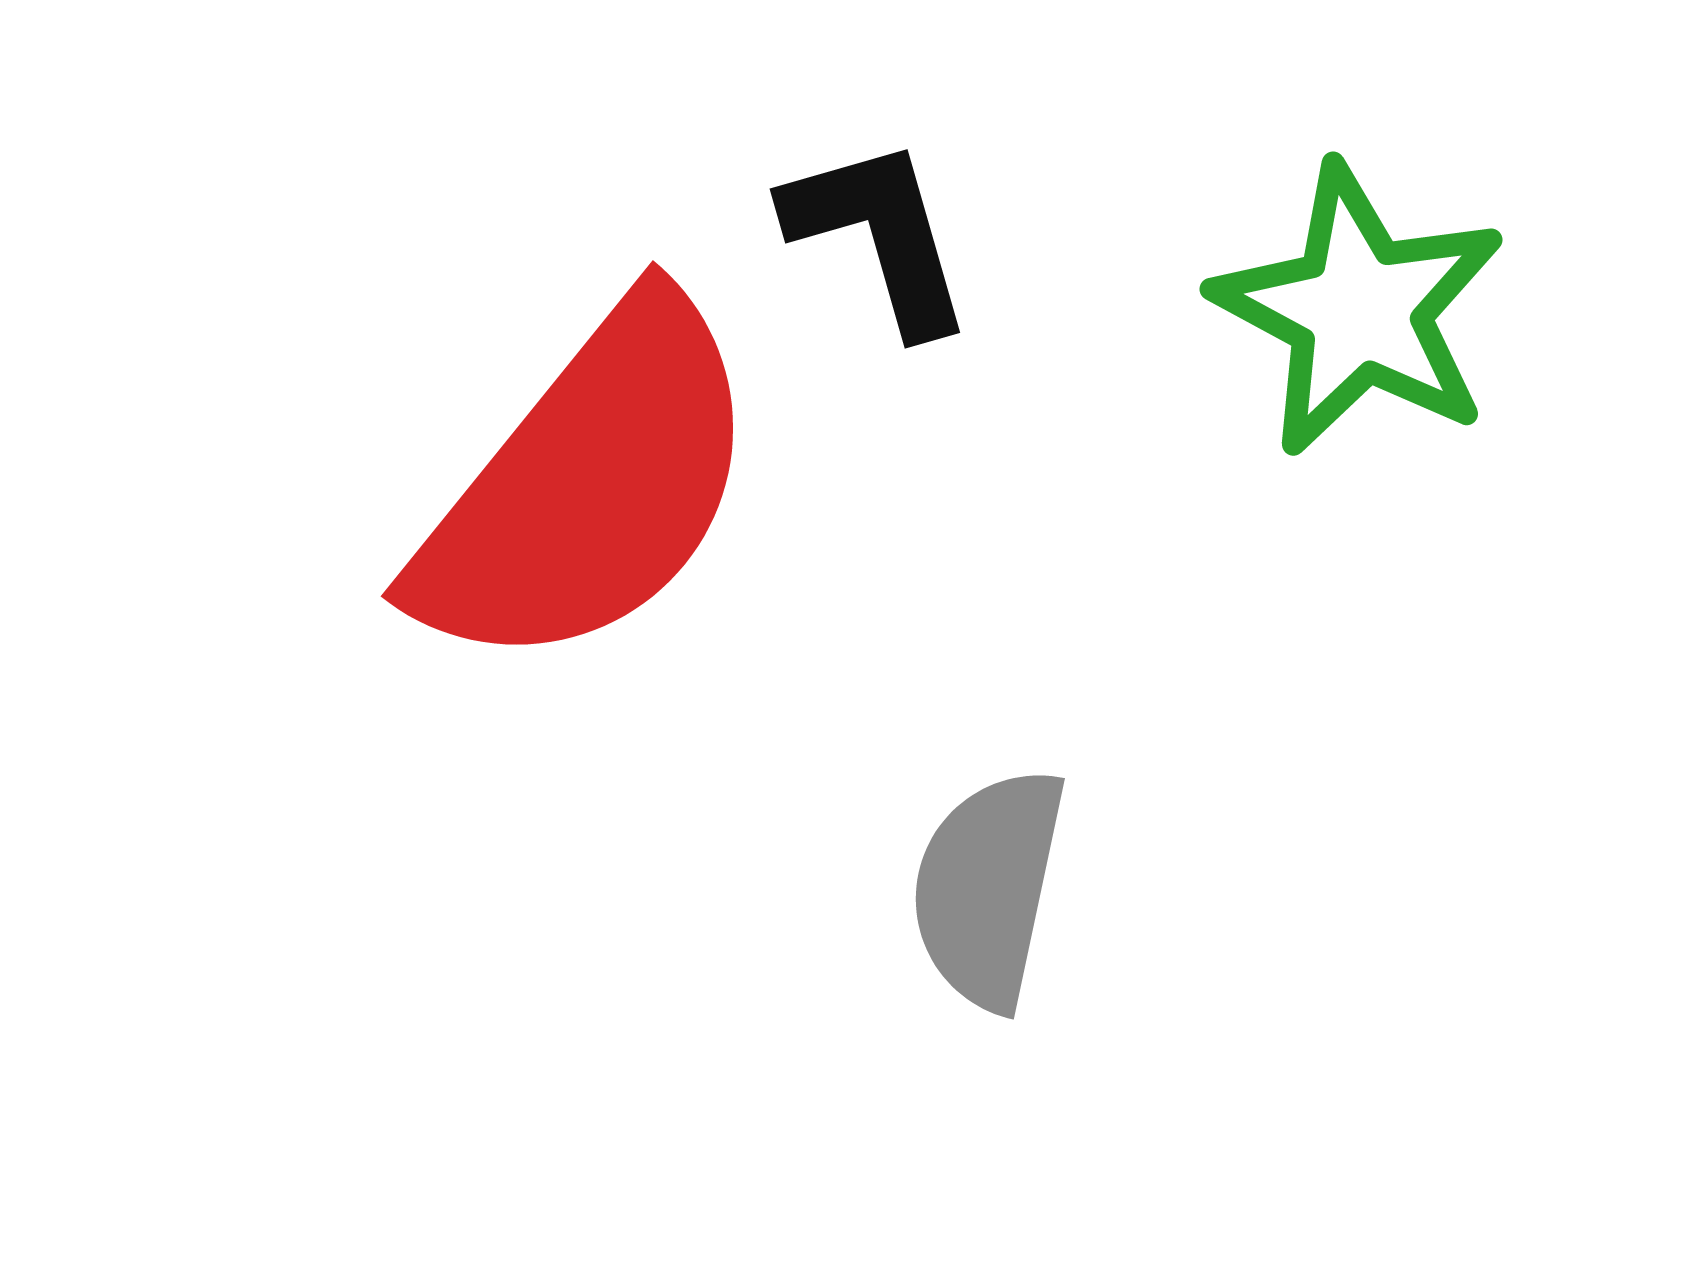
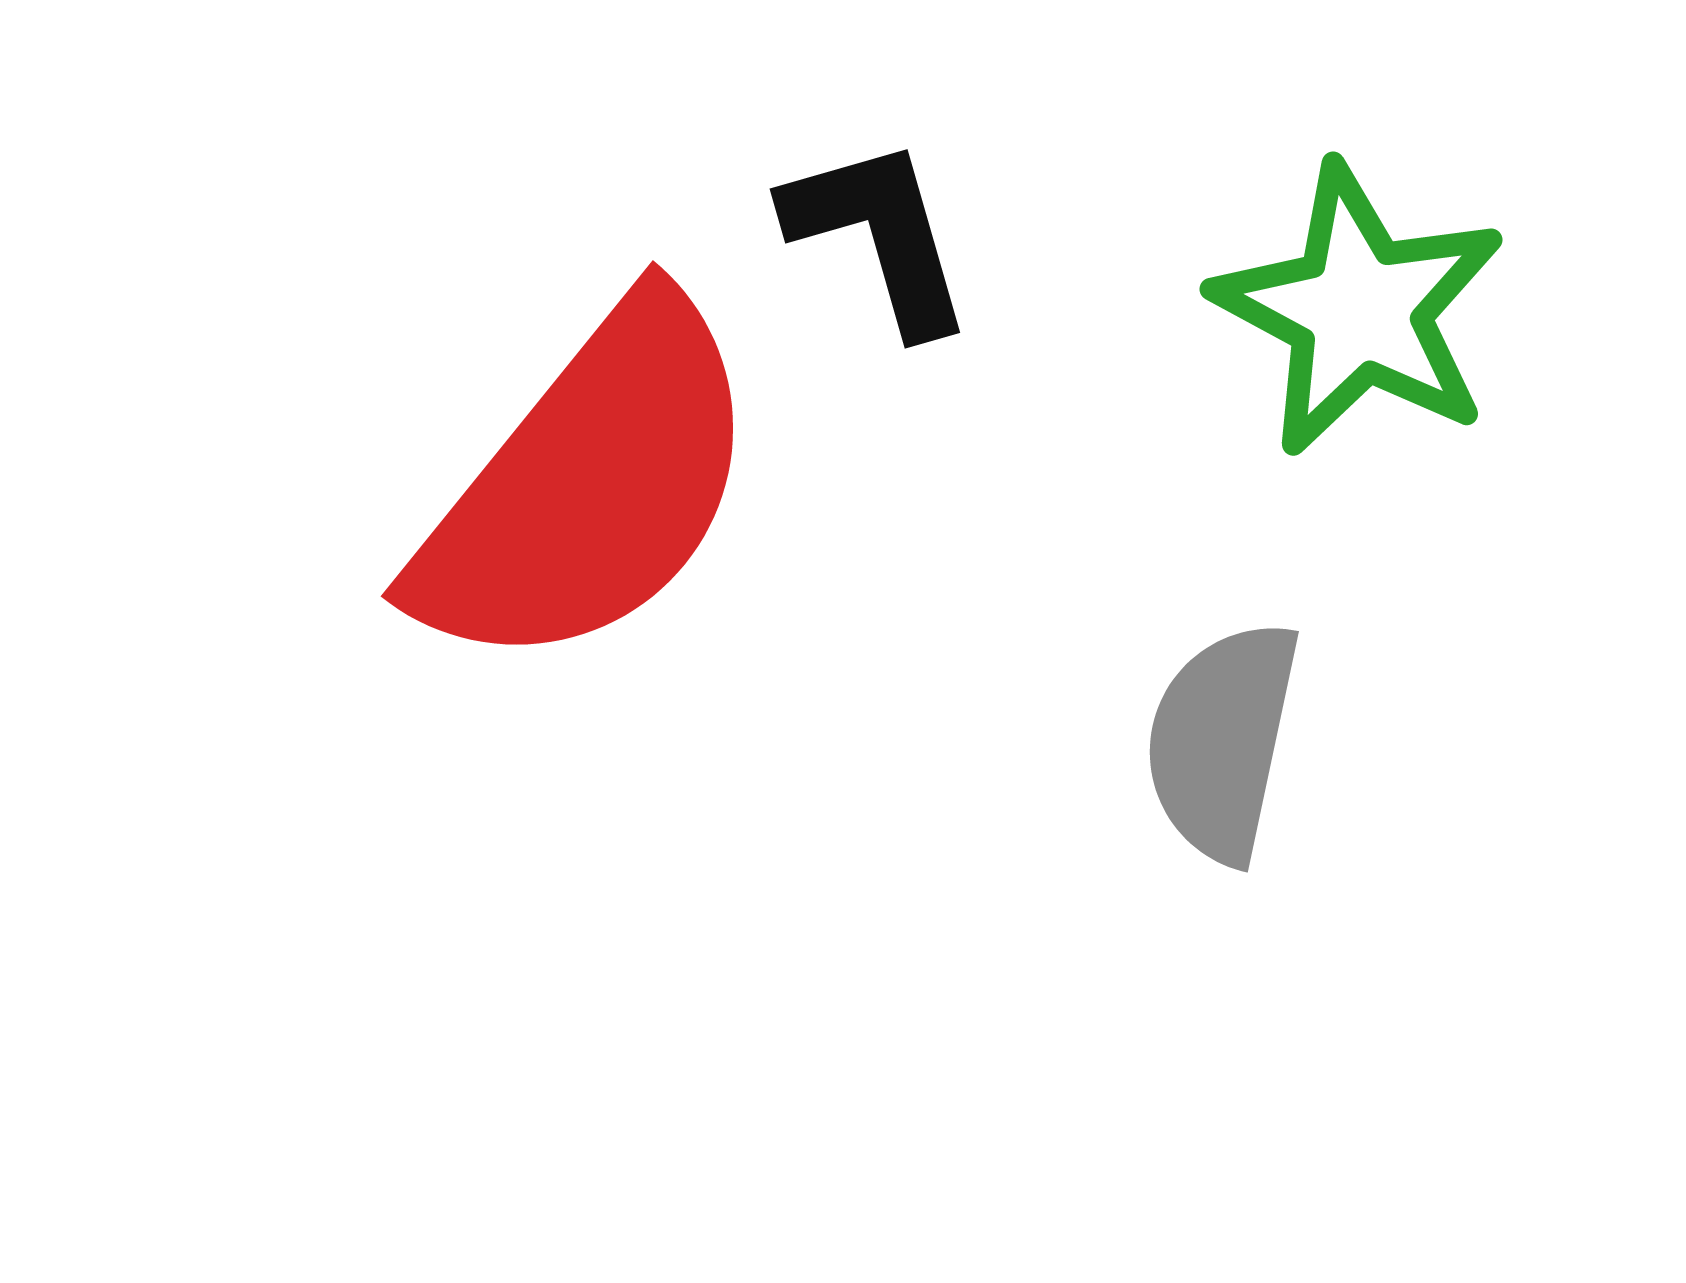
gray semicircle: moved 234 px right, 147 px up
